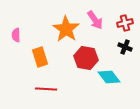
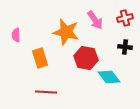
red cross: moved 5 px up
orange star: moved 3 px down; rotated 20 degrees counterclockwise
black cross: rotated 16 degrees counterclockwise
orange rectangle: moved 1 px down
red line: moved 3 px down
